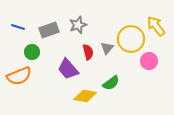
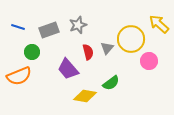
yellow arrow: moved 3 px right, 2 px up; rotated 10 degrees counterclockwise
